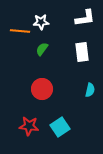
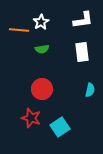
white L-shape: moved 2 px left, 2 px down
white star: rotated 28 degrees counterclockwise
orange line: moved 1 px left, 1 px up
green semicircle: rotated 136 degrees counterclockwise
red star: moved 2 px right, 8 px up; rotated 12 degrees clockwise
